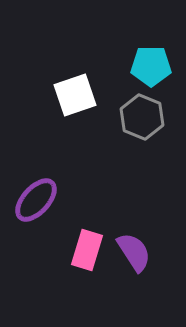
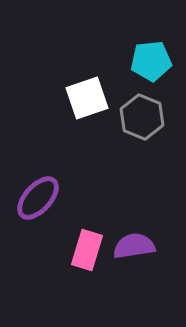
cyan pentagon: moved 5 px up; rotated 6 degrees counterclockwise
white square: moved 12 px right, 3 px down
purple ellipse: moved 2 px right, 2 px up
purple semicircle: moved 6 px up; rotated 66 degrees counterclockwise
